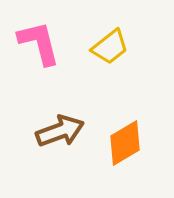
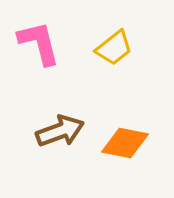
yellow trapezoid: moved 4 px right, 1 px down
orange diamond: rotated 42 degrees clockwise
